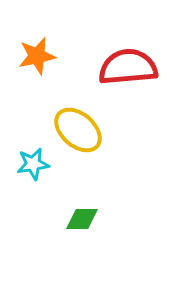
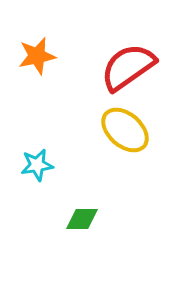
red semicircle: rotated 30 degrees counterclockwise
yellow ellipse: moved 47 px right
cyan star: moved 4 px right, 1 px down
